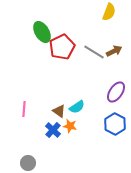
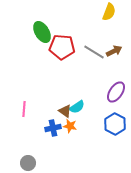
red pentagon: rotated 30 degrees clockwise
brown triangle: moved 6 px right
blue cross: moved 2 px up; rotated 35 degrees clockwise
